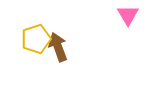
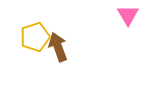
yellow pentagon: moved 1 px left, 2 px up
